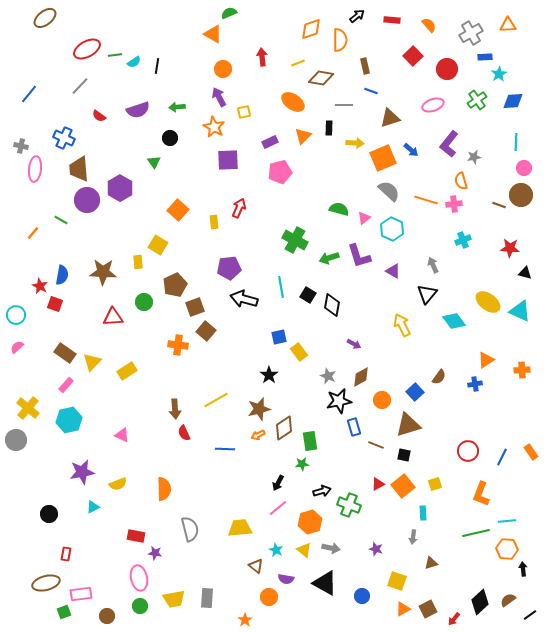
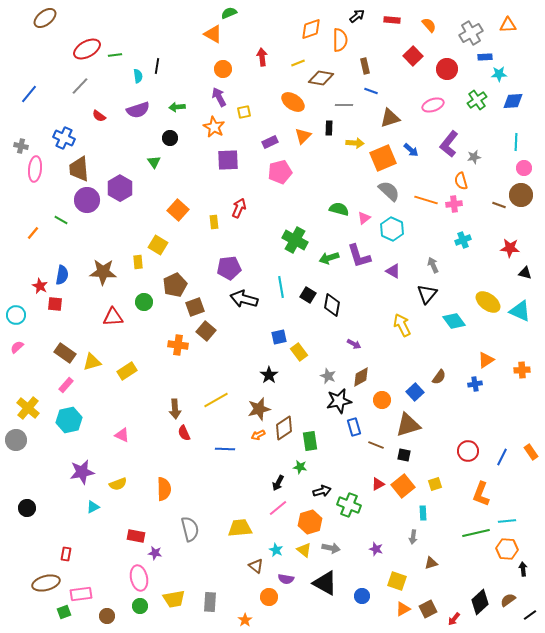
cyan semicircle at (134, 62): moved 4 px right, 14 px down; rotated 64 degrees counterclockwise
cyan star at (499, 74): rotated 28 degrees clockwise
red square at (55, 304): rotated 14 degrees counterclockwise
yellow triangle at (92, 362): rotated 30 degrees clockwise
green star at (302, 464): moved 2 px left, 3 px down; rotated 16 degrees clockwise
black circle at (49, 514): moved 22 px left, 6 px up
gray rectangle at (207, 598): moved 3 px right, 4 px down
